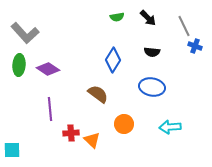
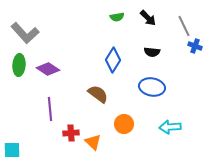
orange triangle: moved 1 px right, 2 px down
